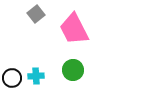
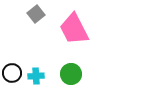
green circle: moved 2 px left, 4 px down
black circle: moved 5 px up
